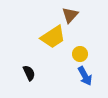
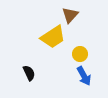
blue arrow: moved 1 px left
